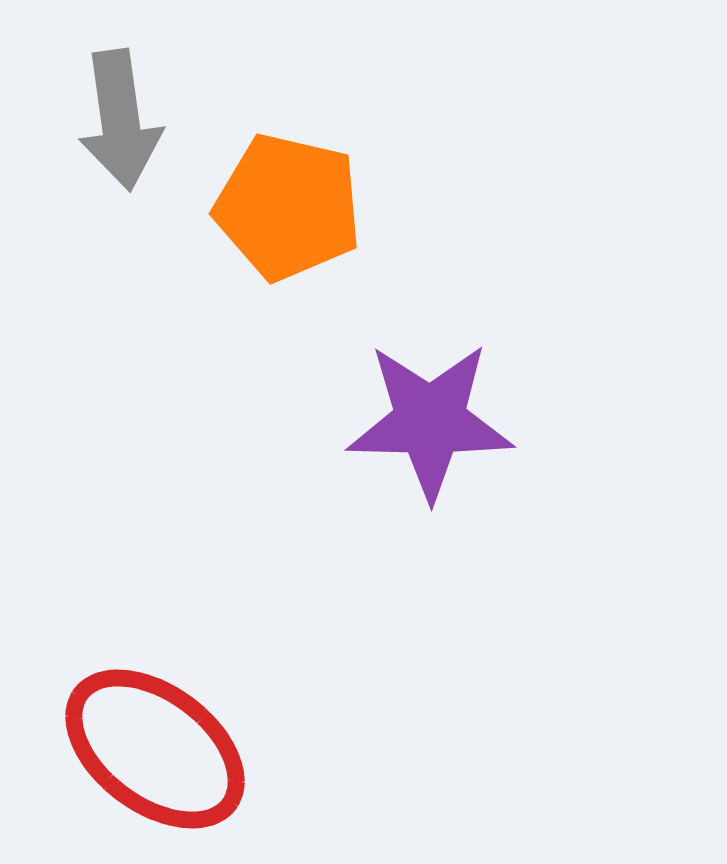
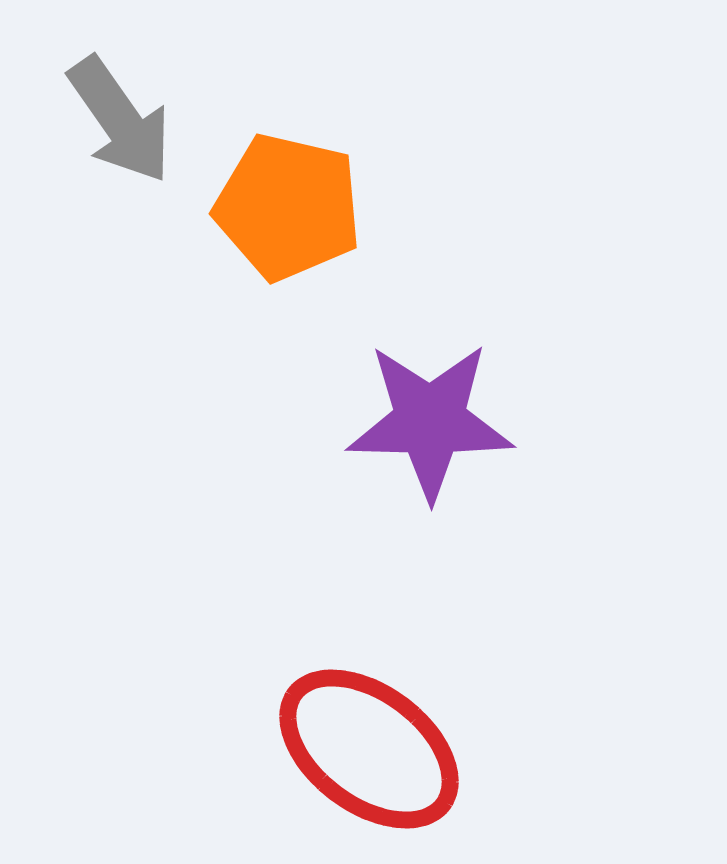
gray arrow: rotated 27 degrees counterclockwise
red ellipse: moved 214 px right
